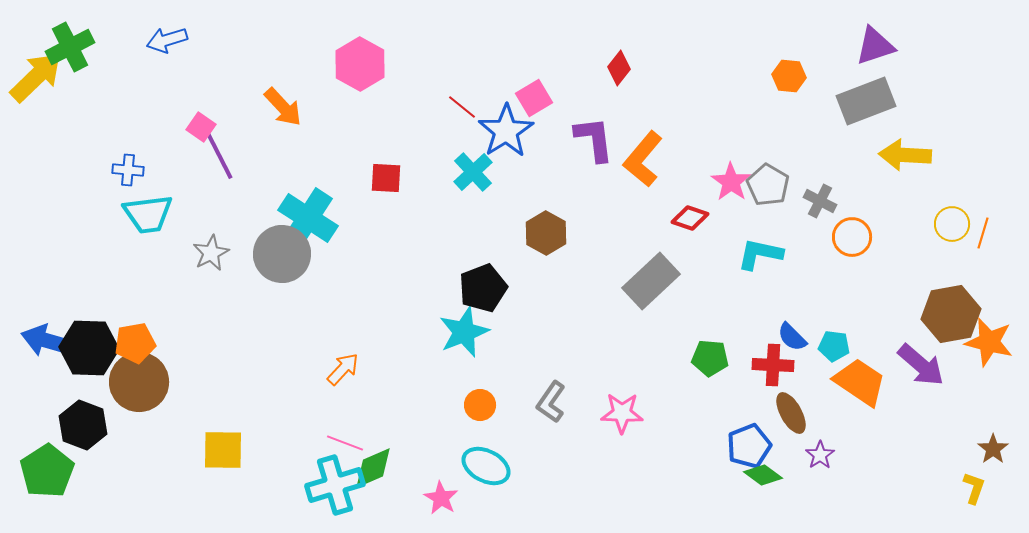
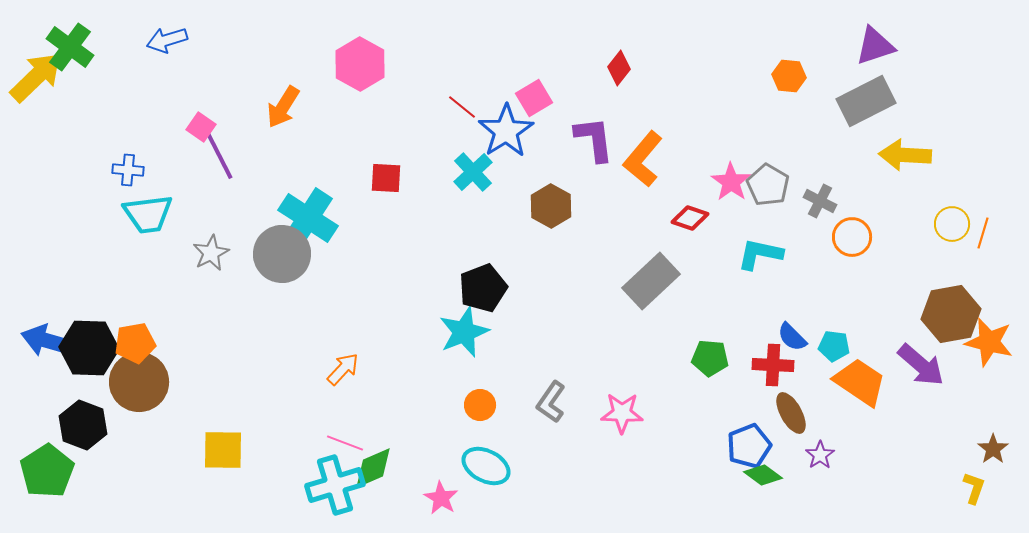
green cross at (70, 47): rotated 27 degrees counterclockwise
gray rectangle at (866, 101): rotated 6 degrees counterclockwise
orange arrow at (283, 107): rotated 75 degrees clockwise
brown hexagon at (546, 233): moved 5 px right, 27 px up
